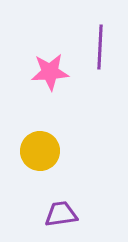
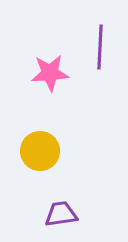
pink star: moved 1 px down
